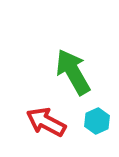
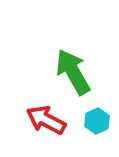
red arrow: moved 2 px up
